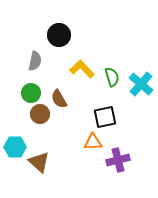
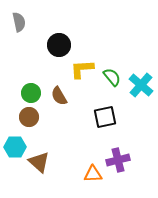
black circle: moved 10 px down
gray semicircle: moved 16 px left, 39 px up; rotated 24 degrees counterclockwise
yellow L-shape: rotated 50 degrees counterclockwise
green semicircle: rotated 24 degrees counterclockwise
cyan cross: moved 1 px down
brown semicircle: moved 3 px up
brown circle: moved 11 px left, 3 px down
orange triangle: moved 32 px down
